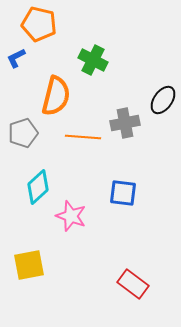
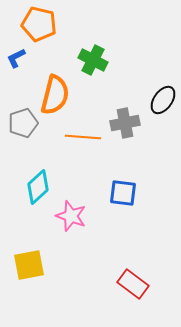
orange semicircle: moved 1 px left, 1 px up
gray pentagon: moved 10 px up
